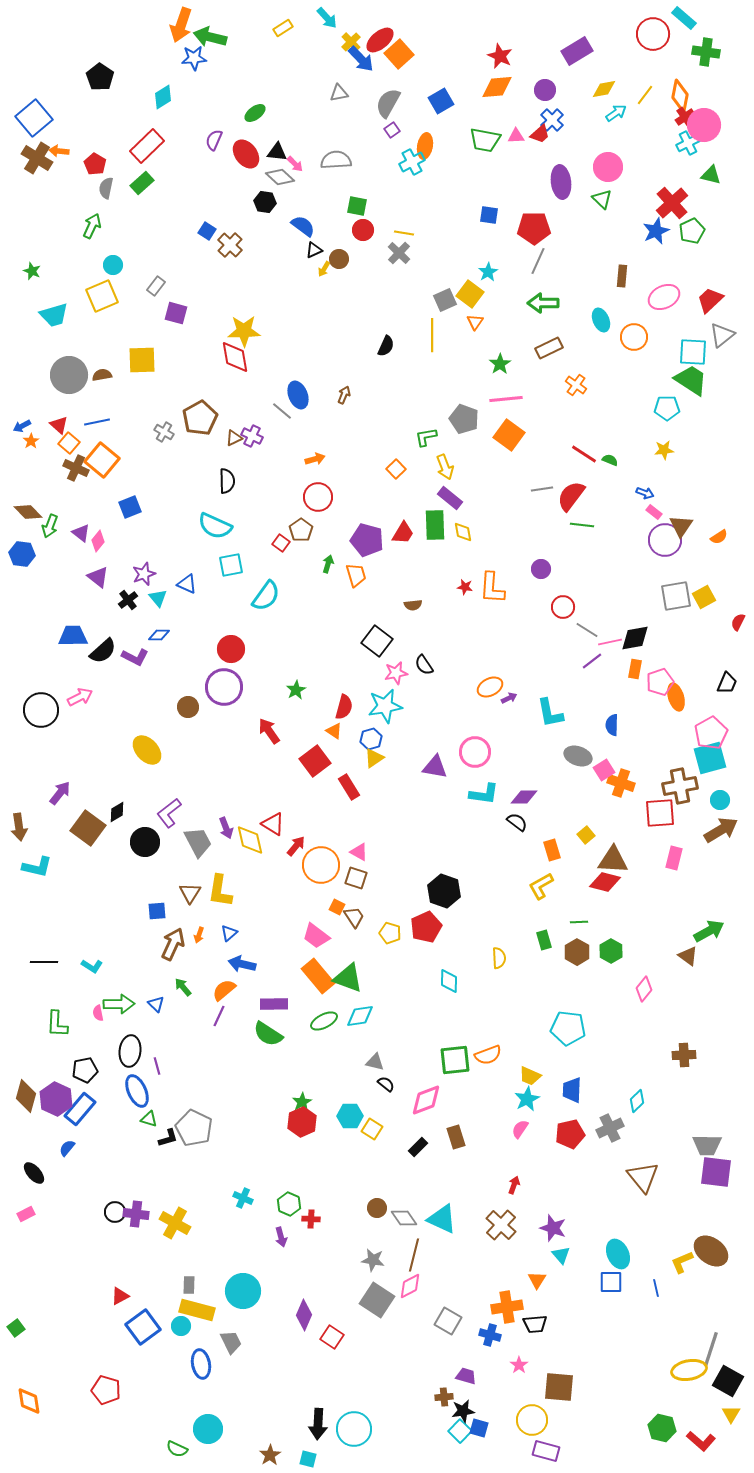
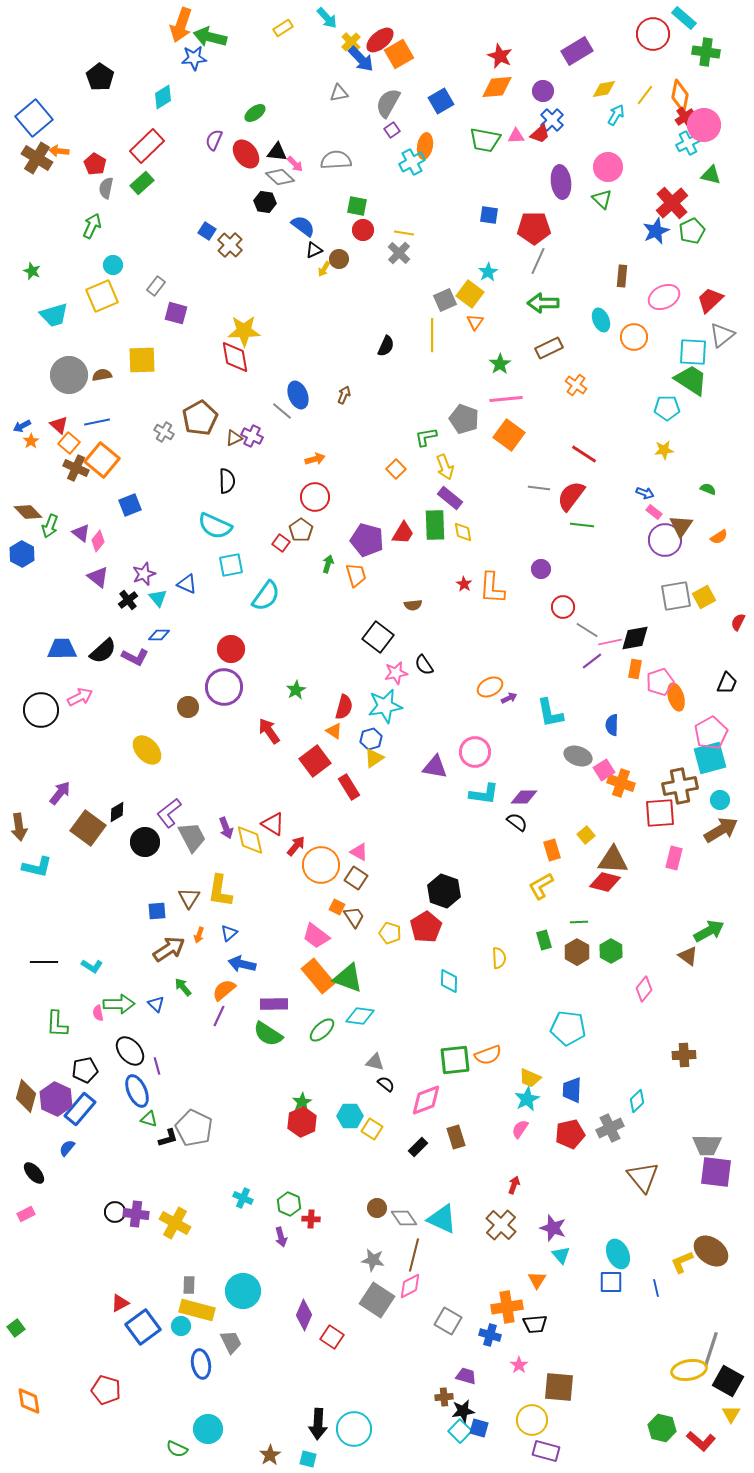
orange square at (399, 54): rotated 12 degrees clockwise
purple circle at (545, 90): moved 2 px left, 1 px down
cyan arrow at (616, 113): moved 2 px down; rotated 25 degrees counterclockwise
green semicircle at (610, 460): moved 98 px right, 29 px down
gray line at (542, 489): moved 3 px left, 1 px up; rotated 15 degrees clockwise
red circle at (318, 497): moved 3 px left
blue square at (130, 507): moved 2 px up
blue hexagon at (22, 554): rotated 20 degrees clockwise
red star at (465, 587): moved 1 px left, 3 px up; rotated 21 degrees clockwise
blue trapezoid at (73, 636): moved 11 px left, 13 px down
black square at (377, 641): moved 1 px right, 4 px up
gray trapezoid at (198, 842): moved 6 px left, 5 px up
brown square at (356, 878): rotated 15 degrees clockwise
brown triangle at (190, 893): moved 1 px left, 5 px down
red pentagon at (426, 927): rotated 8 degrees counterclockwise
brown arrow at (173, 944): moved 4 px left, 5 px down; rotated 32 degrees clockwise
cyan diamond at (360, 1016): rotated 16 degrees clockwise
green ellipse at (324, 1021): moved 2 px left, 9 px down; rotated 16 degrees counterclockwise
black ellipse at (130, 1051): rotated 48 degrees counterclockwise
yellow trapezoid at (530, 1076): moved 2 px down
red triangle at (120, 1296): moved 7 px down
